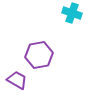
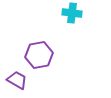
cyan cross: rotated 12 degrees counterclockwise
